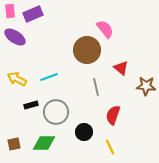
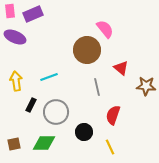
purple ellipse: rotated 10 degrees counterclockwise
yellow arrow: moved 1 px left, 2 px down; rotated 54 degrees clockwise
gray line: moved 1 px right
black rectangle: rotated 48 degrees counterclockwise
